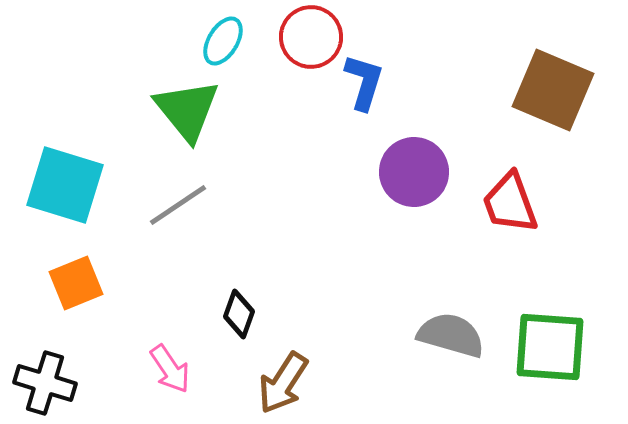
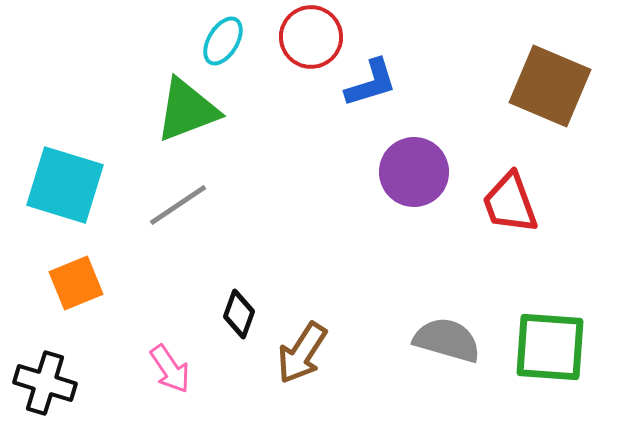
blue L-shape: moved 7 px right, 1 px down; rotated 56 degrees clockwise
brown square: moved 3 px left, 4 px up
green triangle: rotated 48 degrees clockwise
gray semicircle: moved 4 px left, 5 px down
brown arrow: moved 19 px right, 30 px up
